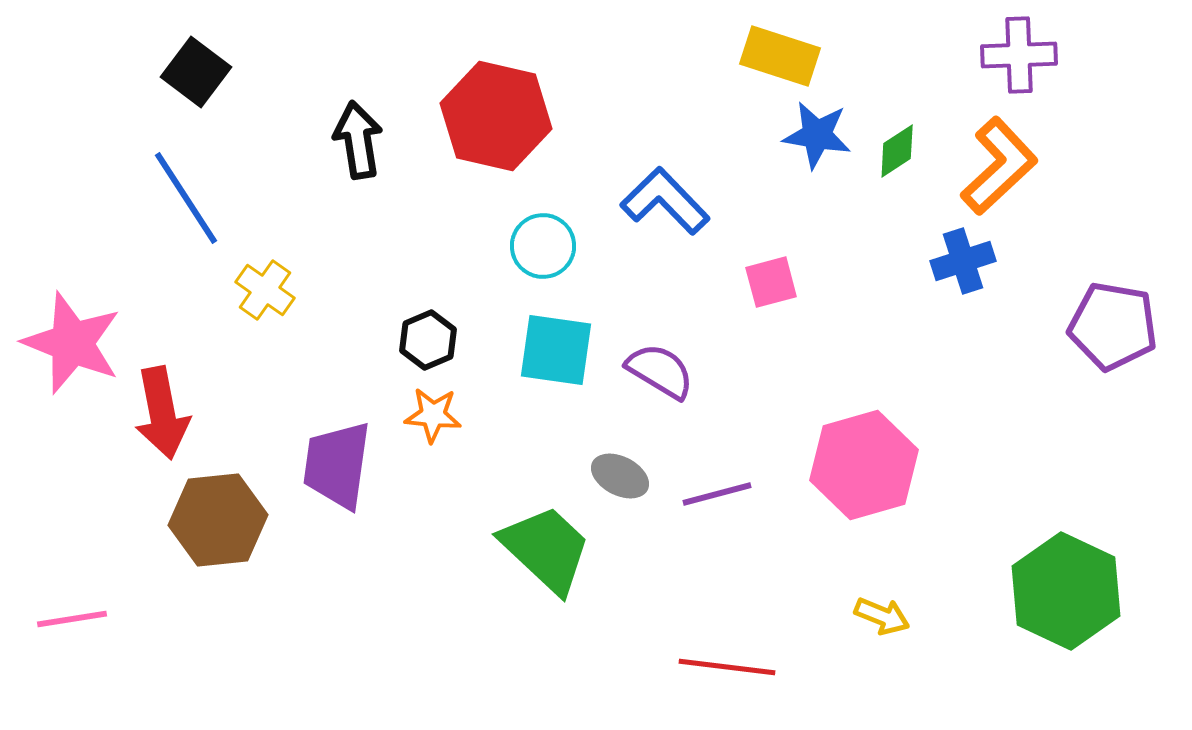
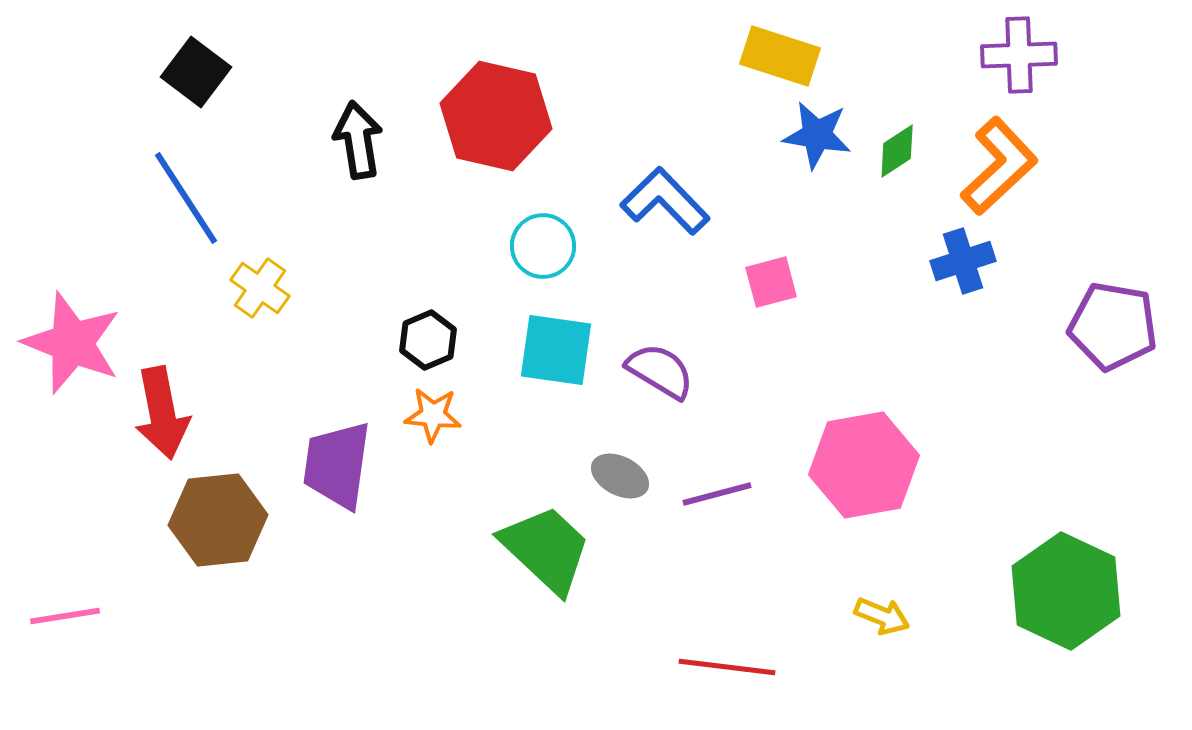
yellow cross: moved 5 px left, 2 px up
pink hexagon: rotated 6 degrees clockwise
pink line: moved 7 px left, 3 px up
